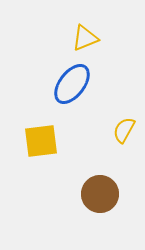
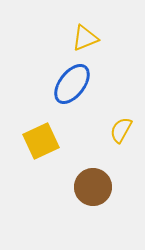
yellow semicircle: moved 3 px left
yellow square: rotated 18 degrees counterclockwise
brown circle: moved 7 px left, 7 px up
